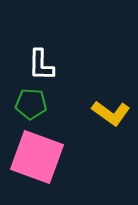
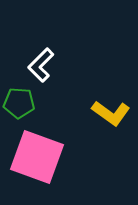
white L-shape: rotated 44 degrees clockwise
green pentagon: moved 12 px left, 1 px up
